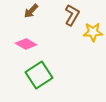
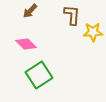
brown arrow: moved 1 px left
brown L-shape: rotated 25 degrees counterclockwise
pink diamond: rotated 15 degrees clockwise
